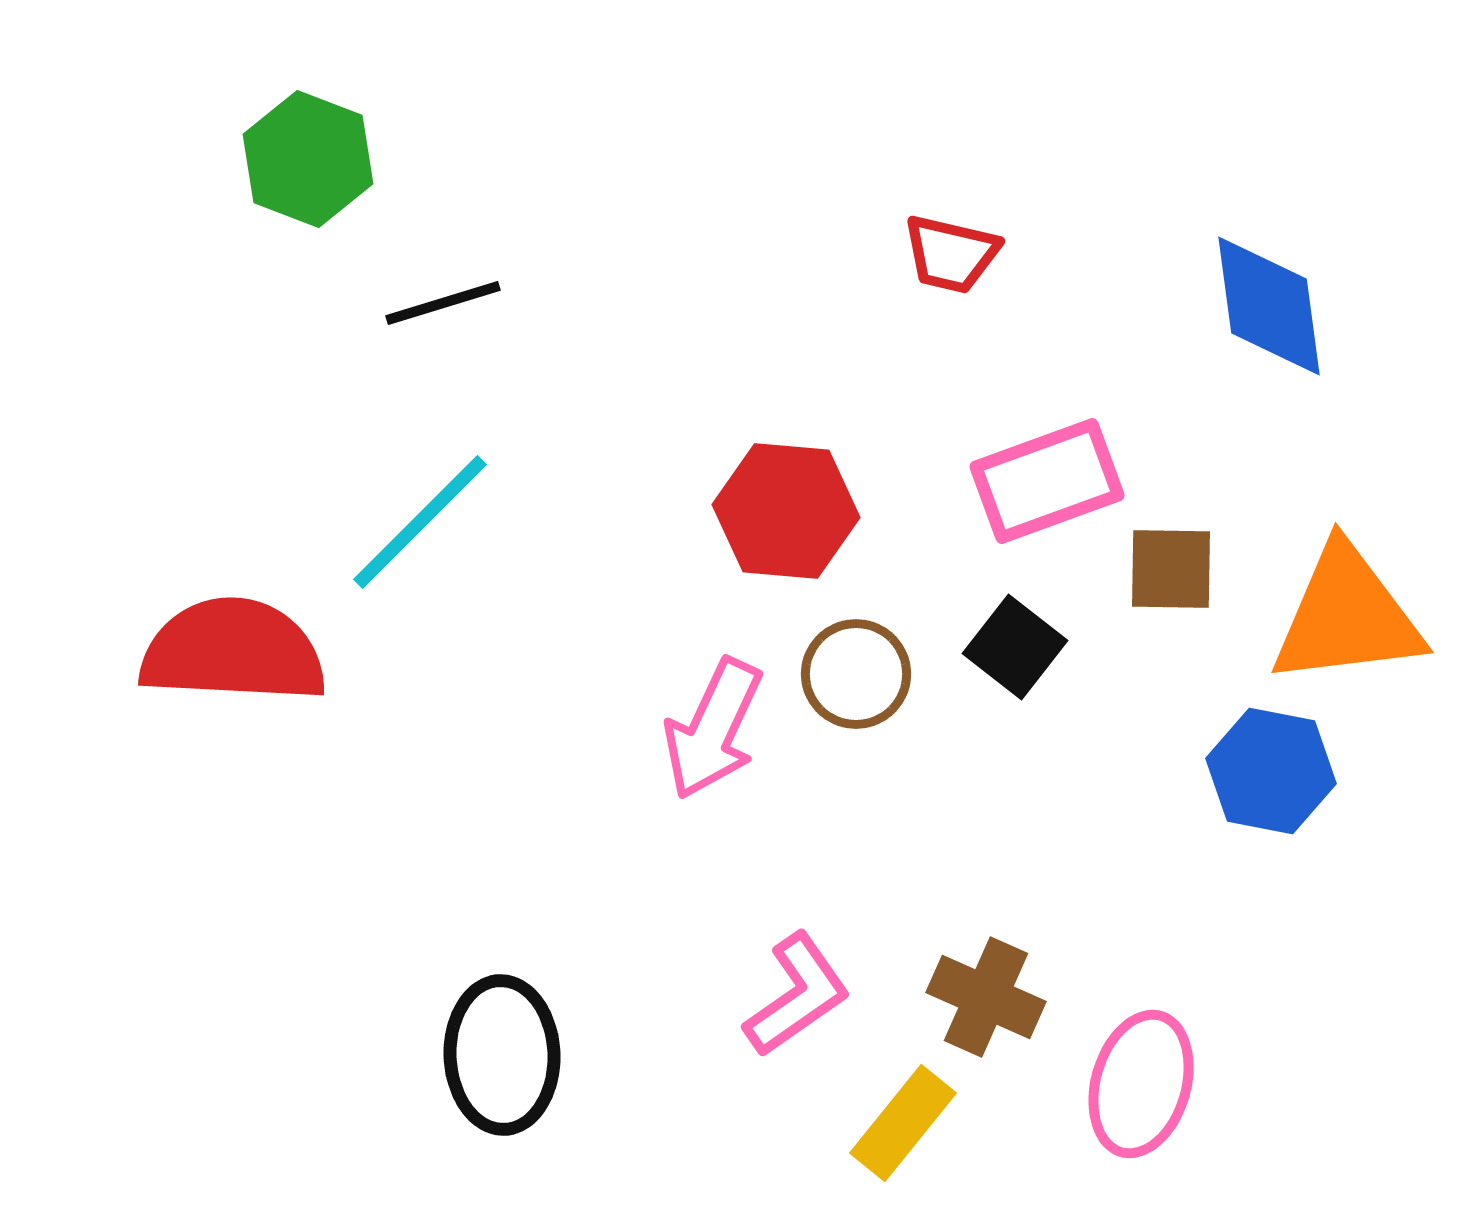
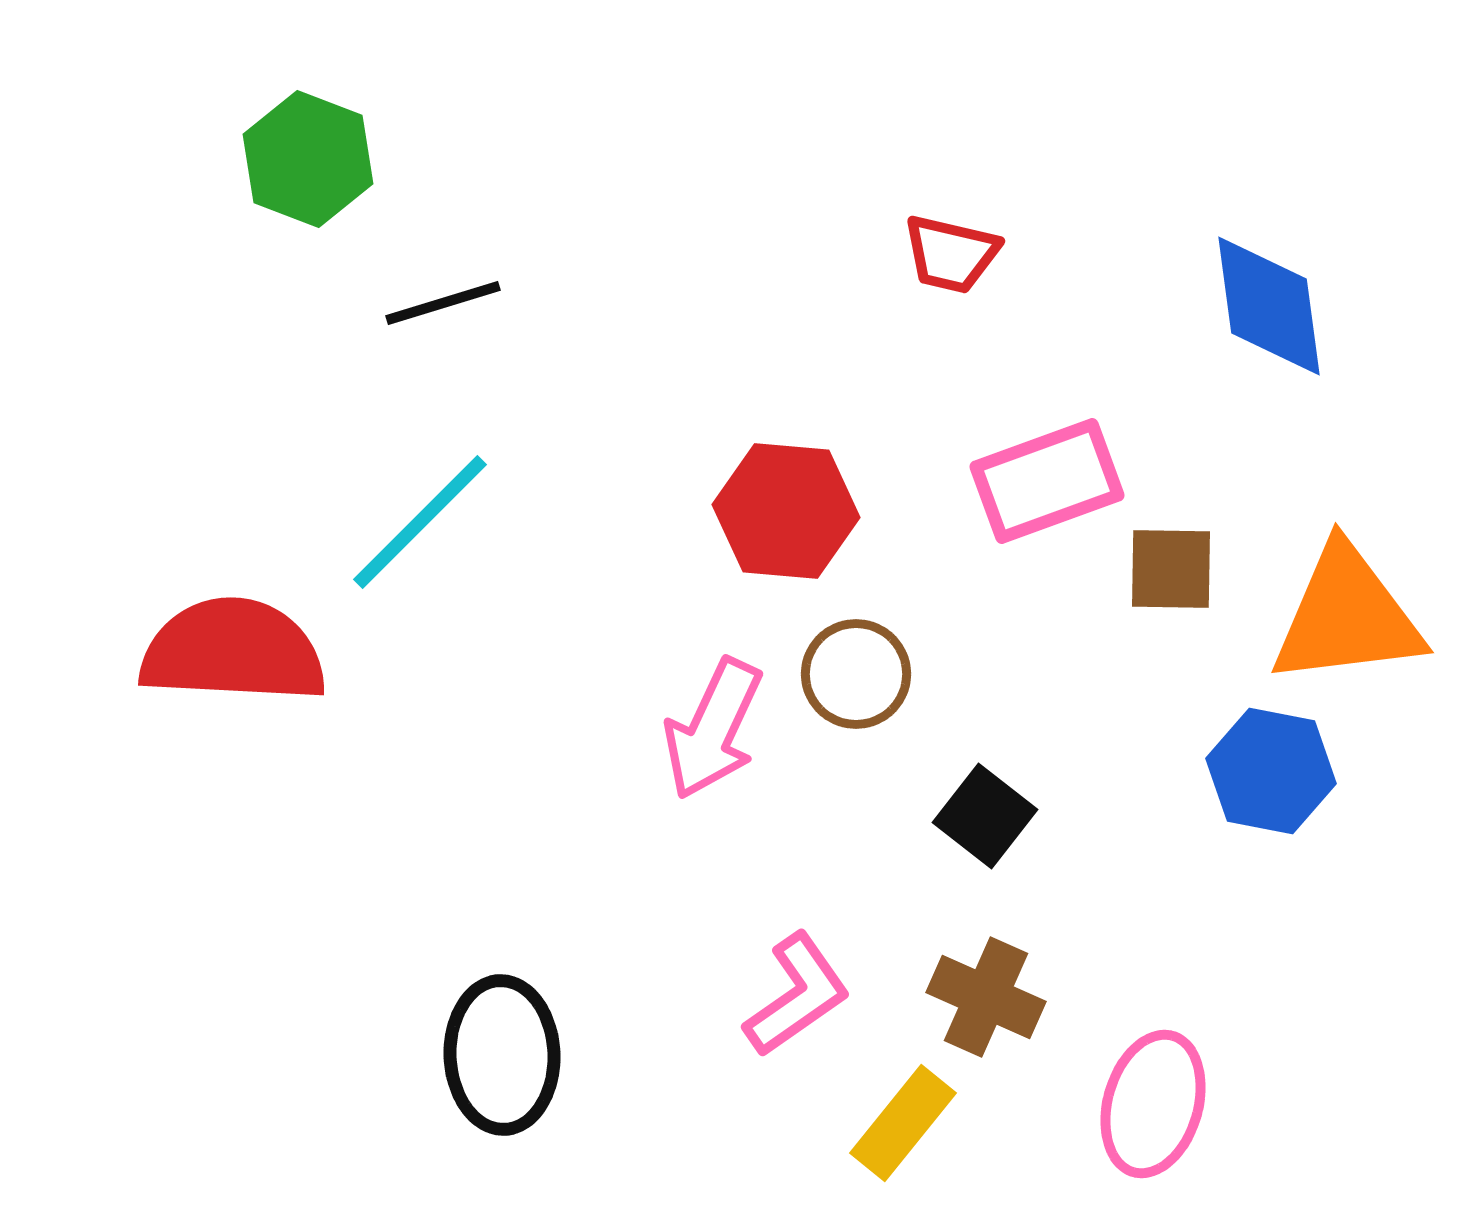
black square: moved 30 px left, 169 px down
pink ellipse: moved 12 px right, 20 px down
